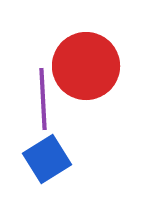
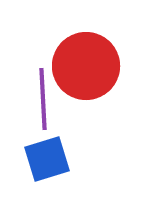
blue square: rotated 15 degrees clockwise
